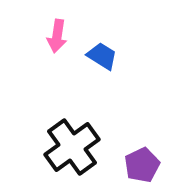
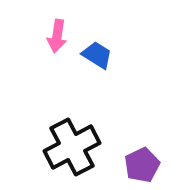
blue trapezoid: moved 5 px left, 1 px up
black cross: rotated 8 degrees clockwise
